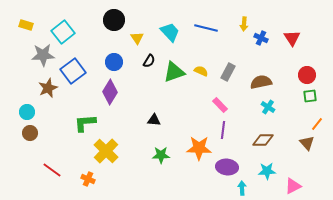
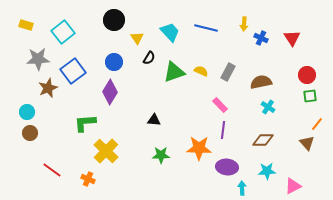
gray star: moved 5 px left, 4 px down
black semicircle: moved 3 px up
